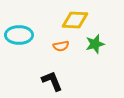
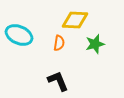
cyan ellipse: rotated 24 degrees clockwise
orange semicircle: moved 2 px left, 3 px up; rotated 70 degrees counterclockwise
black L-shape: moved 6 px right
